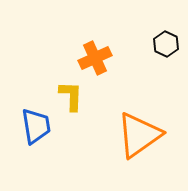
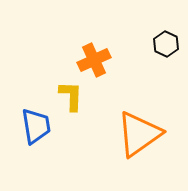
orange cross: moved 1 px left, 2 px down
orange triangle: moved 1 px up
